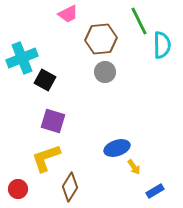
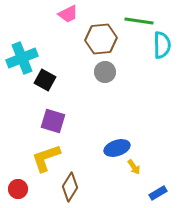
green line: rotated 56 degrees counterclockwise
blue rectangle: moved 3 px right, 2 px down
